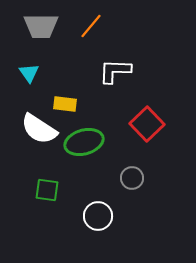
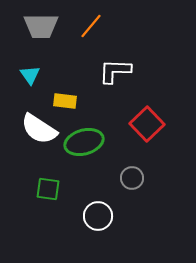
cyan triangle: moved 1 px right, 2 px down
yellow rectangle: moved 3 px up
green square: moved 1 px right, 1 px up
